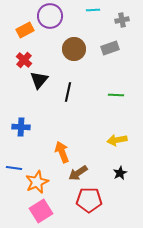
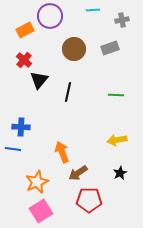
blue line: moved 1 px left, 19 px up
